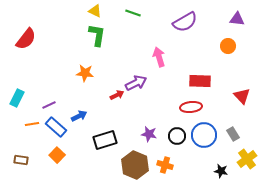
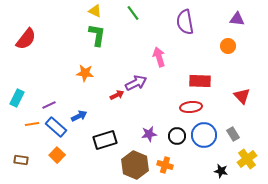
green line: rotated 35 degrees clockwise
purple semicircle: rotated 110 degrees clockwise
purple star: rotated 21 degrees counterclockwise
